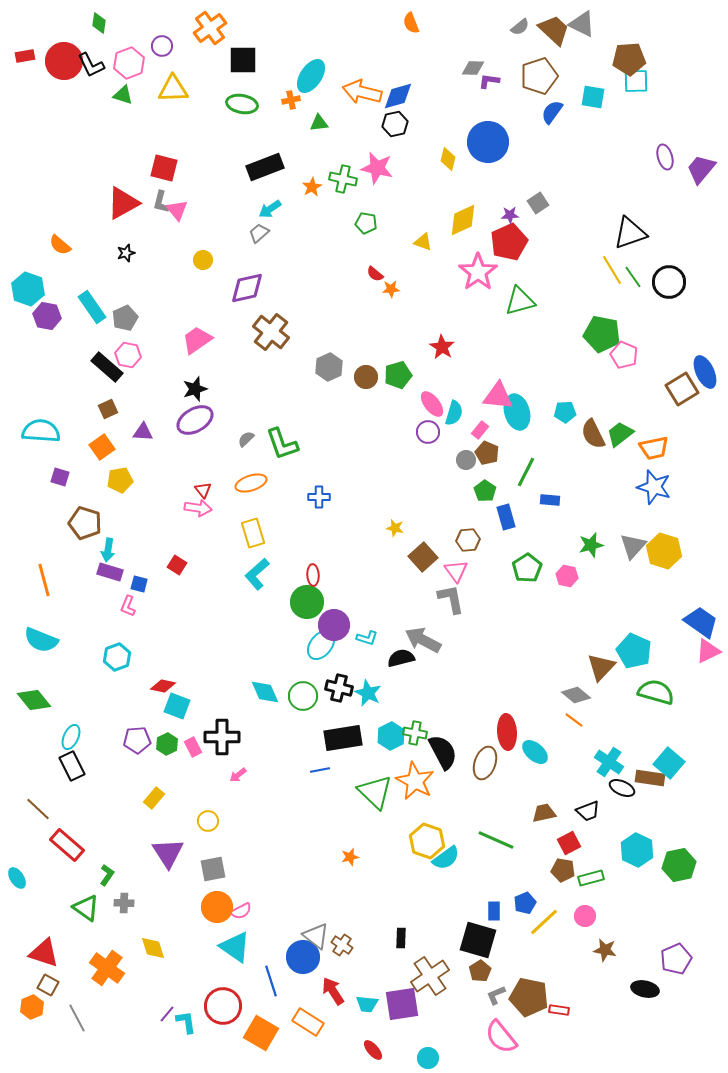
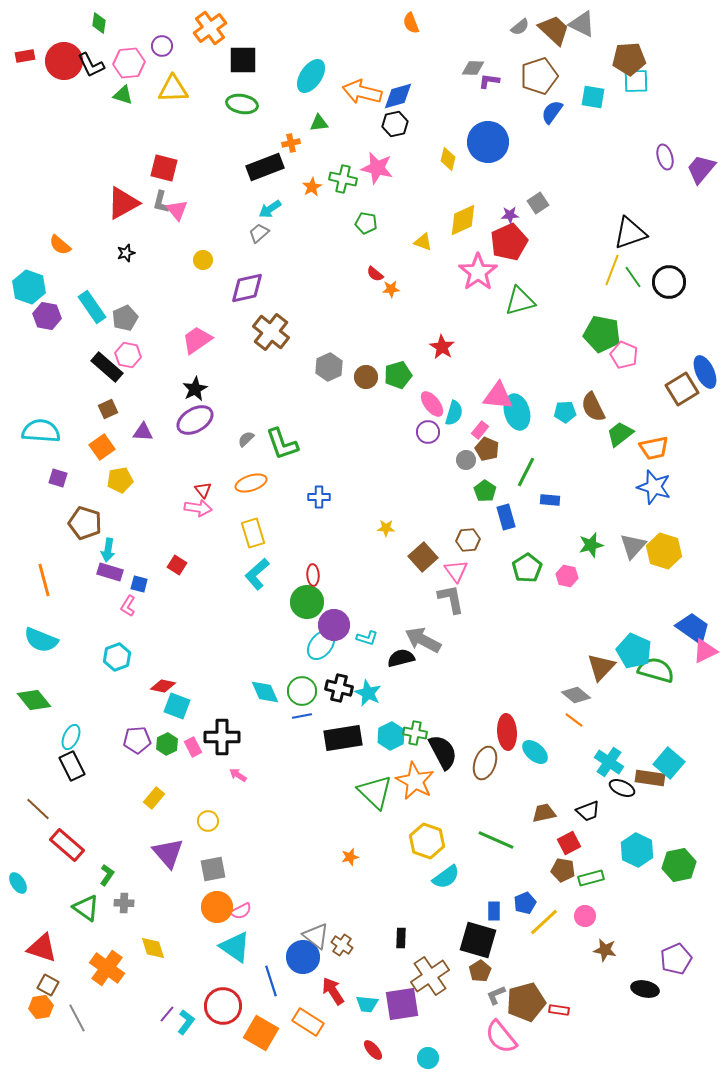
pink hexagon at (129, 63): rotated 16 degrees clockwise
orange cross at (291, 100): moved 43 px down
yellow line at (612, 270): rotated 52 degrees clockwise
cyan hexagon at (28, 289): moved 1 px right, 2 px up
black star at (195, 389): rotated 10 degrees counterclockwise
brown semicircle at (593, 434): moved 27 px up
brown pentagon at (487, 453): moved 4 px up
purple square at (60, 477): moved 2 px left, 1 px down
yellow star at (395, 528): moved 9 px left; rotated 12 degrees counterclockwise
pink L-shape at (128, 606): rotated 10 degrees clockwise
blue trapezoid at (701, 622): moved 8 px left, 6 px down
pink triangle at (708, 651): moved 3 px left
green semicircle at (656, 692): moved 22 px up
green circle at (303, 696): moved 1 px left, 5 px up
blue line at (320, 770): moved 18 px left, 54 px up
pink arrow at (238, 775): rotated 72 degrees clockwise
purple triangle at (168, 853): rotated 8 degrees counterclockwise
cyan semicircle at (446, 858): moved 19 px down
cyan ellipse at (17, 878): moved 1 px right, 5 px down
red triangle at (44, 953): moved 2 px left, 5 px up
brown pentagon at (529, 997): moved 3 px left, 5 px down; rotated 27 degrees counterclockwise
orange hexagon at (32, 1007): moved 9 px right; rotated 15 degrees clockwise
cyan L-shape at (186, 1022): rotated 45 degrees clockwise
